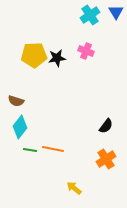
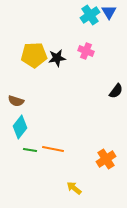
blue triangle: moved 7 px left
black semicircle: moved 10 px right, 35 px up
